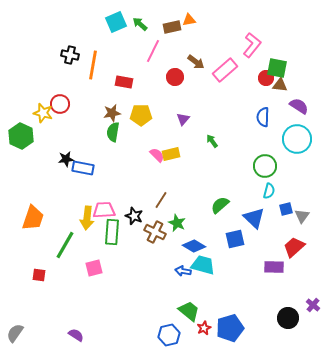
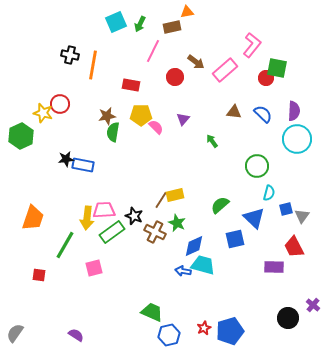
orange triangle at (189, 20): moved 2 px left, 8 px up
green arrow at (140, 24): rotated 105 degrees counterclockwise
red rectangle at (124, 82): moved 7 px right, 3 px down
brown triangle at (280, 85): moved 46 px left, 27 px down
purple semicircle at (299, 106): moved 5 px left, 5 px down; rotated 60 degrees clockwise
brown star at (112, 113): moved 5 px left, 3 px down
blue semicircle at (263, 117): moved 3 px up; rotated 132 degrees clockwise
green hexagon at (21, 136): rotated 10 degrees clockwise
yellow rectangle at (171, 154): moved 4 px right, 41 px down
pink semicircle at (157, 155): moved 1 px left, 28 px up
green circle at (265, 166): moved 8 px left
blue rectangle at (83, 168): moved 3 px up
cyan semicircle at (269, 191): moved 2 px down
green rectangle at (112, 232): rotated 50 degrees clockwise
blue diamond at (194, 246): rotated 55 degrees counterclockwise
red trapezoid at (294, 247): rotated 75 degrees counterclockwise
green trapezoid at (189, 311): moved 37 px left, 1 px down; rotated 15 degrees counterclockwise
blue pentagon at (230, 328): moved 3 px down
